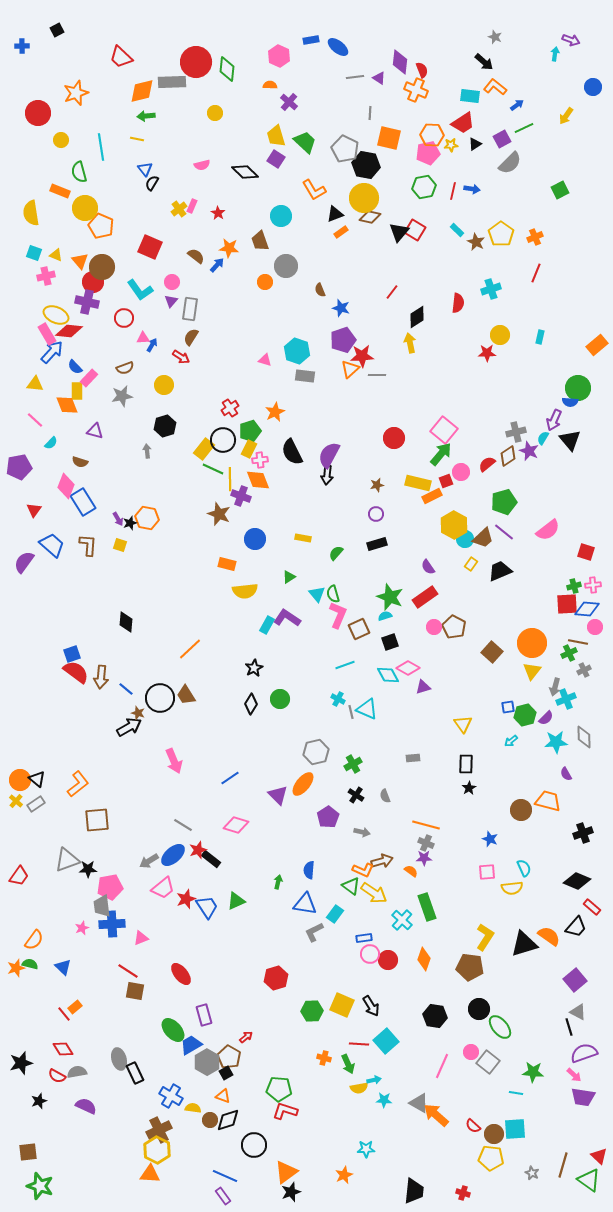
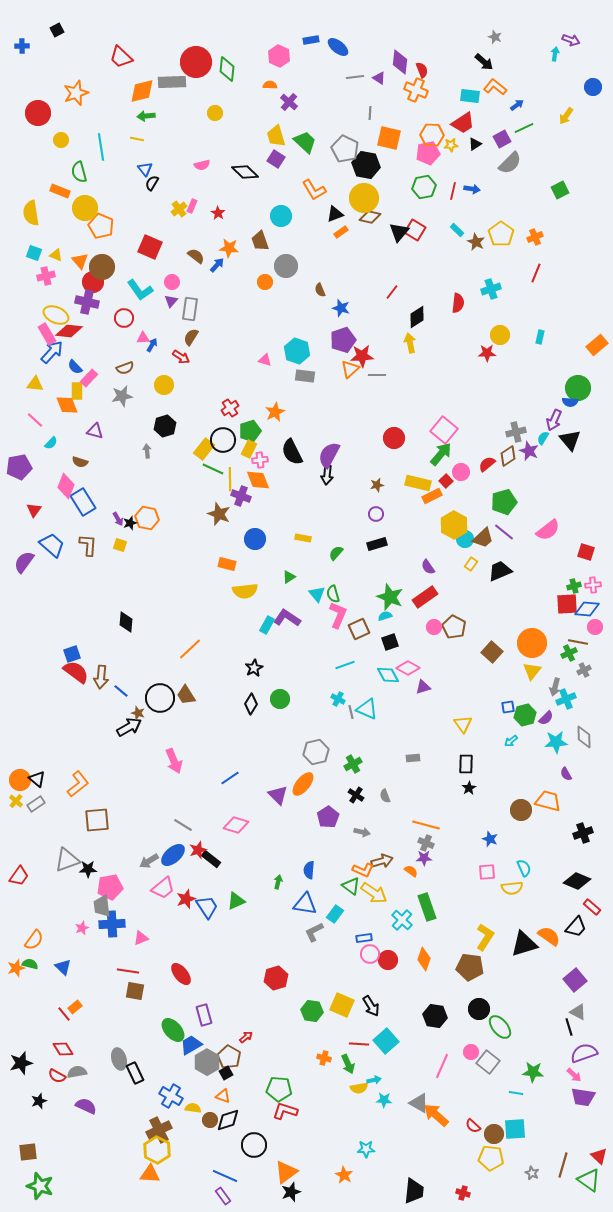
red square at (446, 481): rotated 24 degrees counterclockwise
blue line at (126, 689): moved 5 px left, 2 px down
red line at (128, 971): rotated 25 degrees counterclockwise
green hexagon at (312, 1011): rotated 10 degrees clockwise
orange star at (344, 1175): rotated 18 degrees counterclockwise
